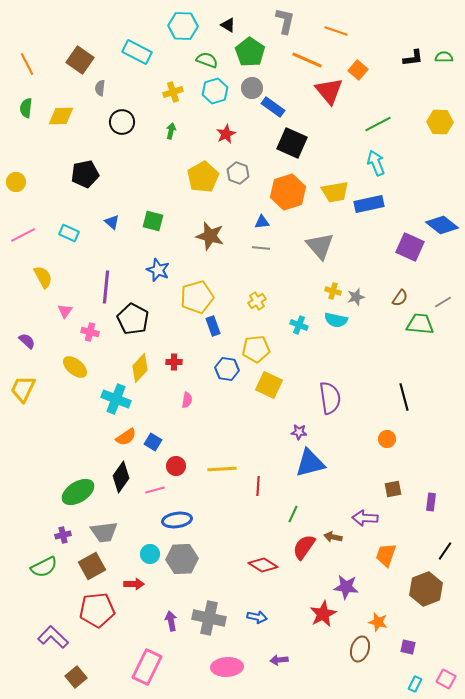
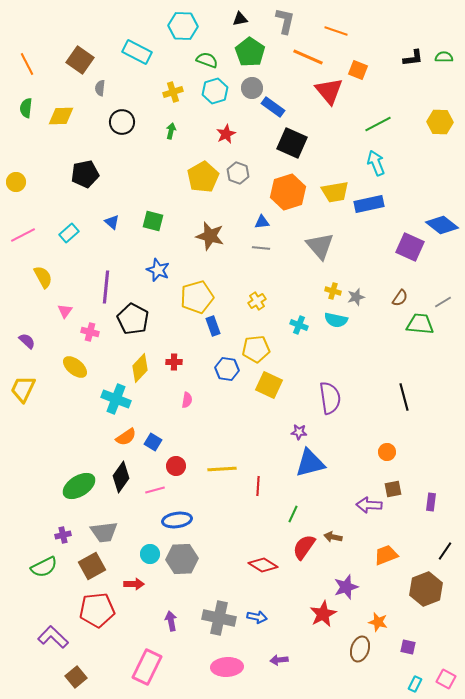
black triangle at (228, 25): moved 12 px right, 6 px up; rotated 42 degrees counterclockwise
orange line at (307, 60): moved 1 px right, 3 px up
orange square at (358, 70): rotated 18 degrees counterclockwise
cyan rectangle at (69, 233): rotated 66 degrees counterclockwise
orange circle at (387, 439): moved 13 px down
green ellipse at (78, 492): moved 1 px right, 6 px up
purple arrow at (365, 518): moved 4 px right, 13 px up
orange trapezoid at (386, 555): rotated 50 degrees clockwise
purple star at (346, 587): rotated 25 degrees counterclockwise
gray cross at (209, 618): moved 10 px right
